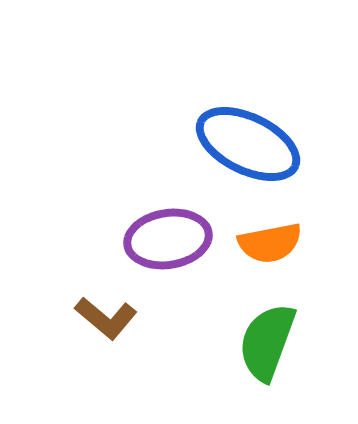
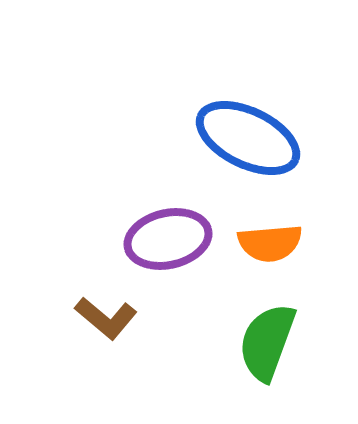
blue ellipse: moved 6 px up
purple ellipse: rotated 4 degrees counterclockwise
orange semicircle: rotated 6 degrees clockwise
